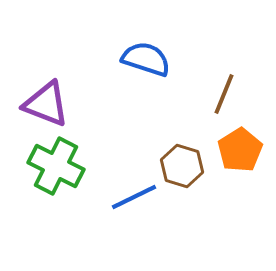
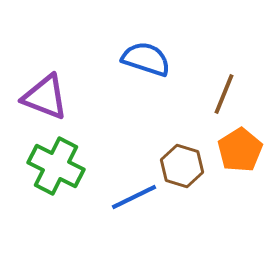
purple triangle: moved 1 px left, 7 px up
